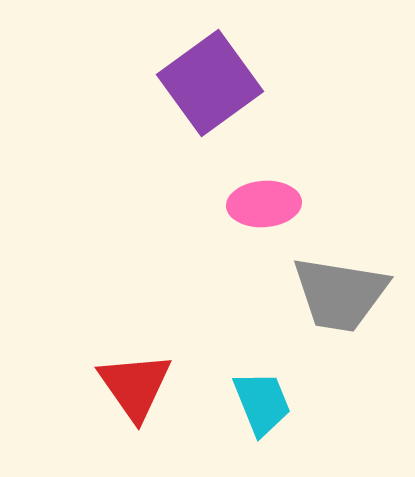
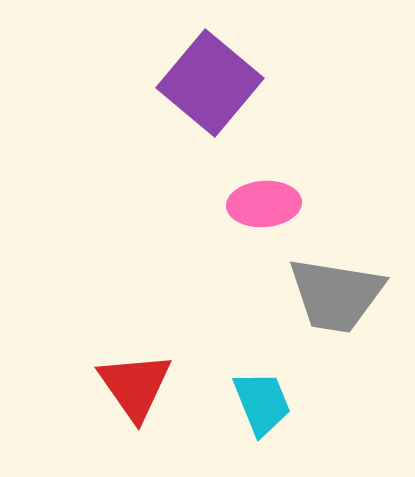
purple square: rotated 14 degrees counterclockwise
gray trapezoid: moved 4 px left, 1 px down
